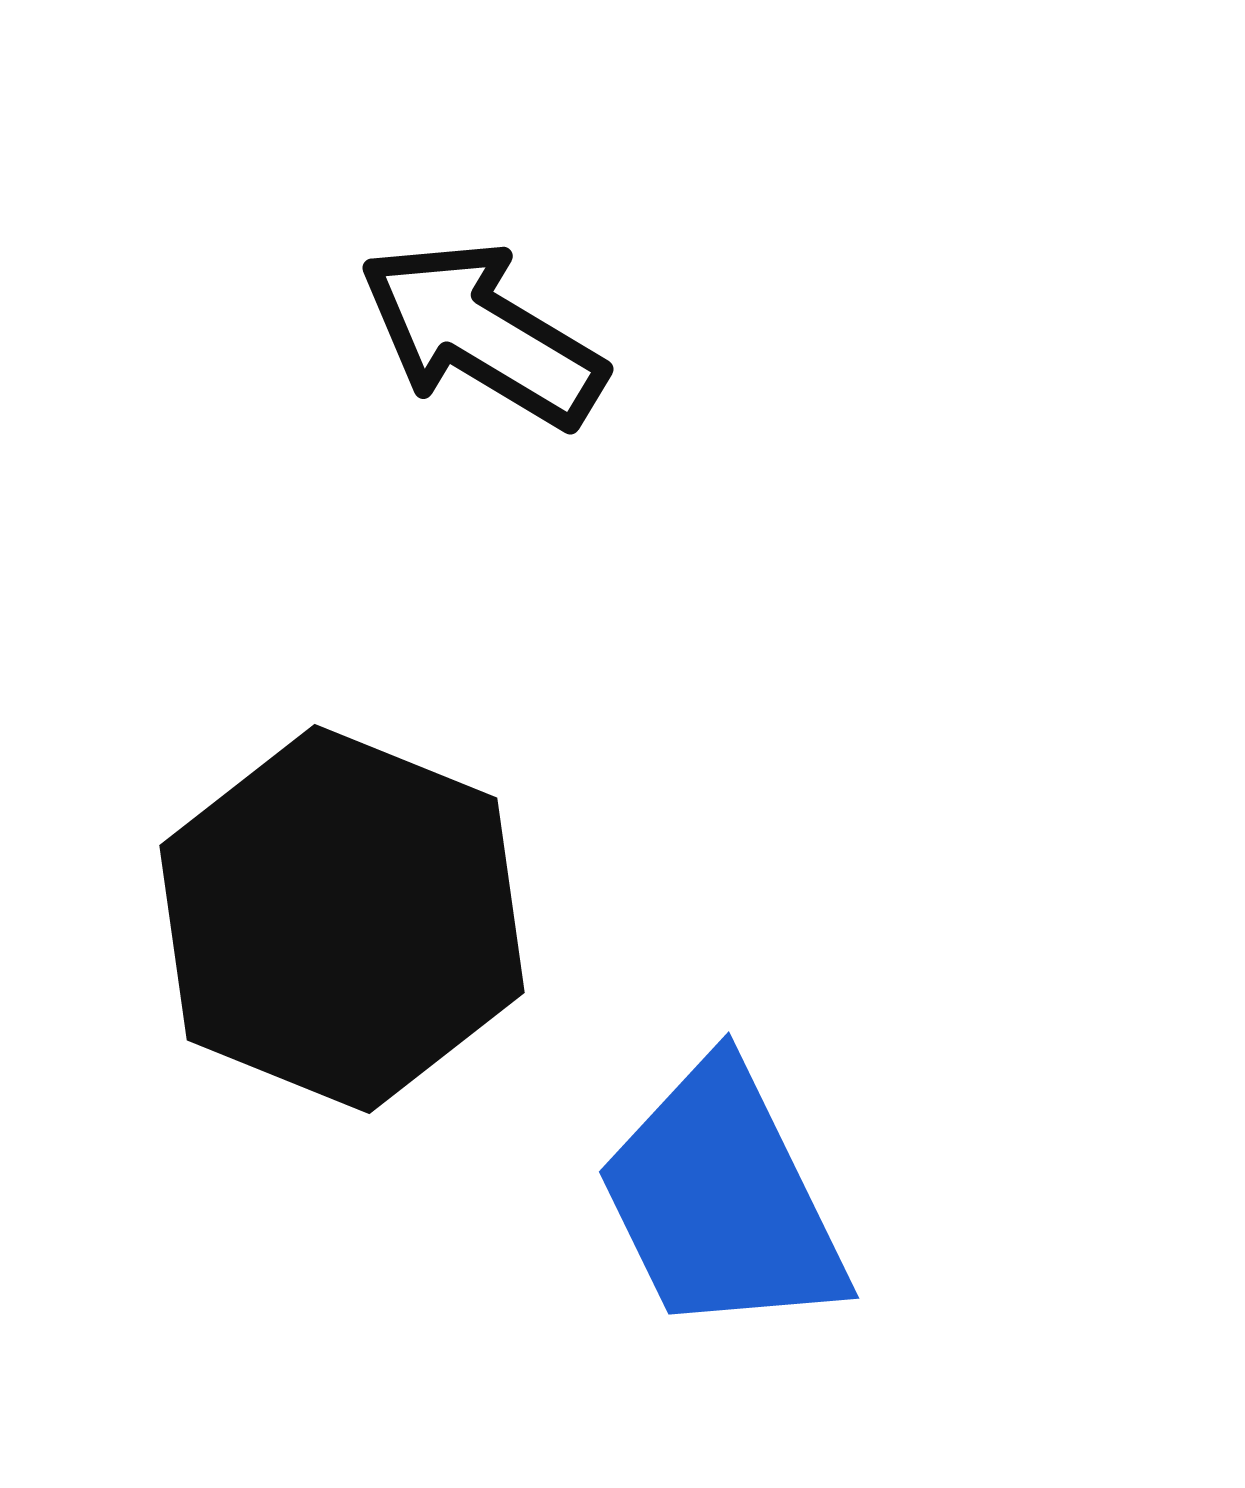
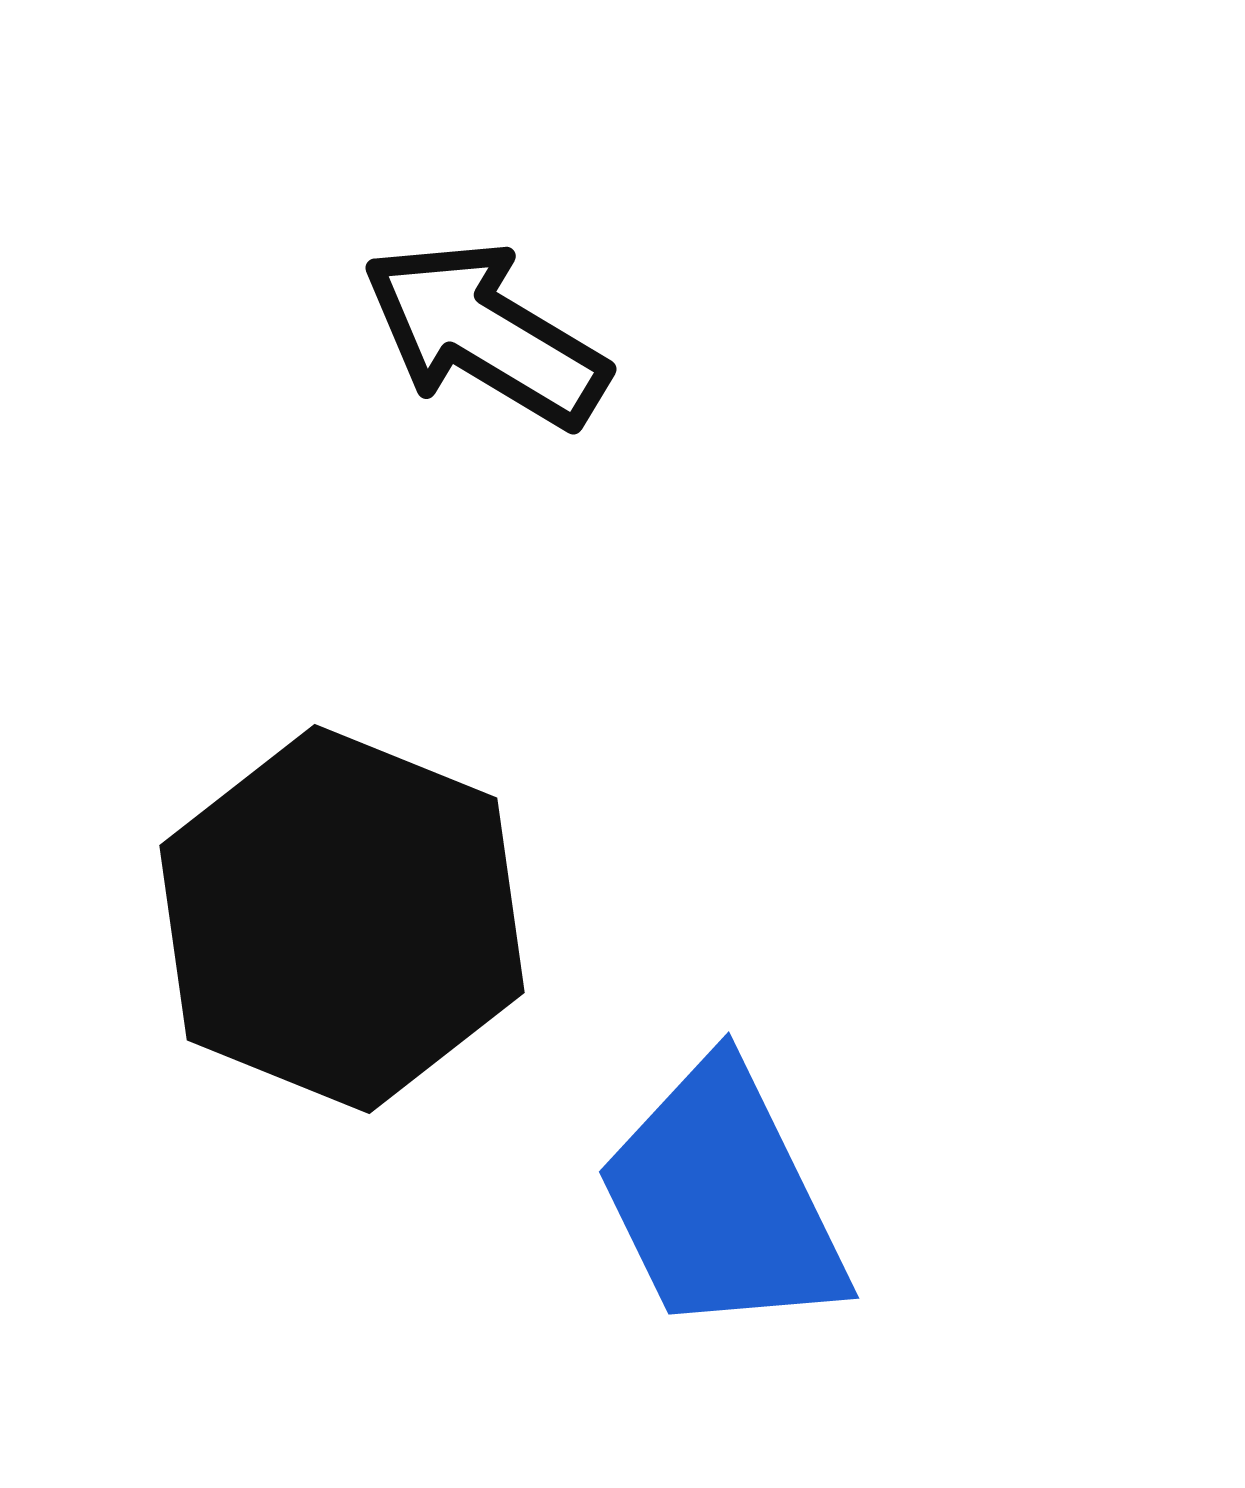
black arrow: moved 3 px right
